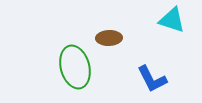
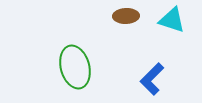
brown ellipse: moved 17 px right, 22 px up
blue L-shape: rotated 72 degrees clockwise
